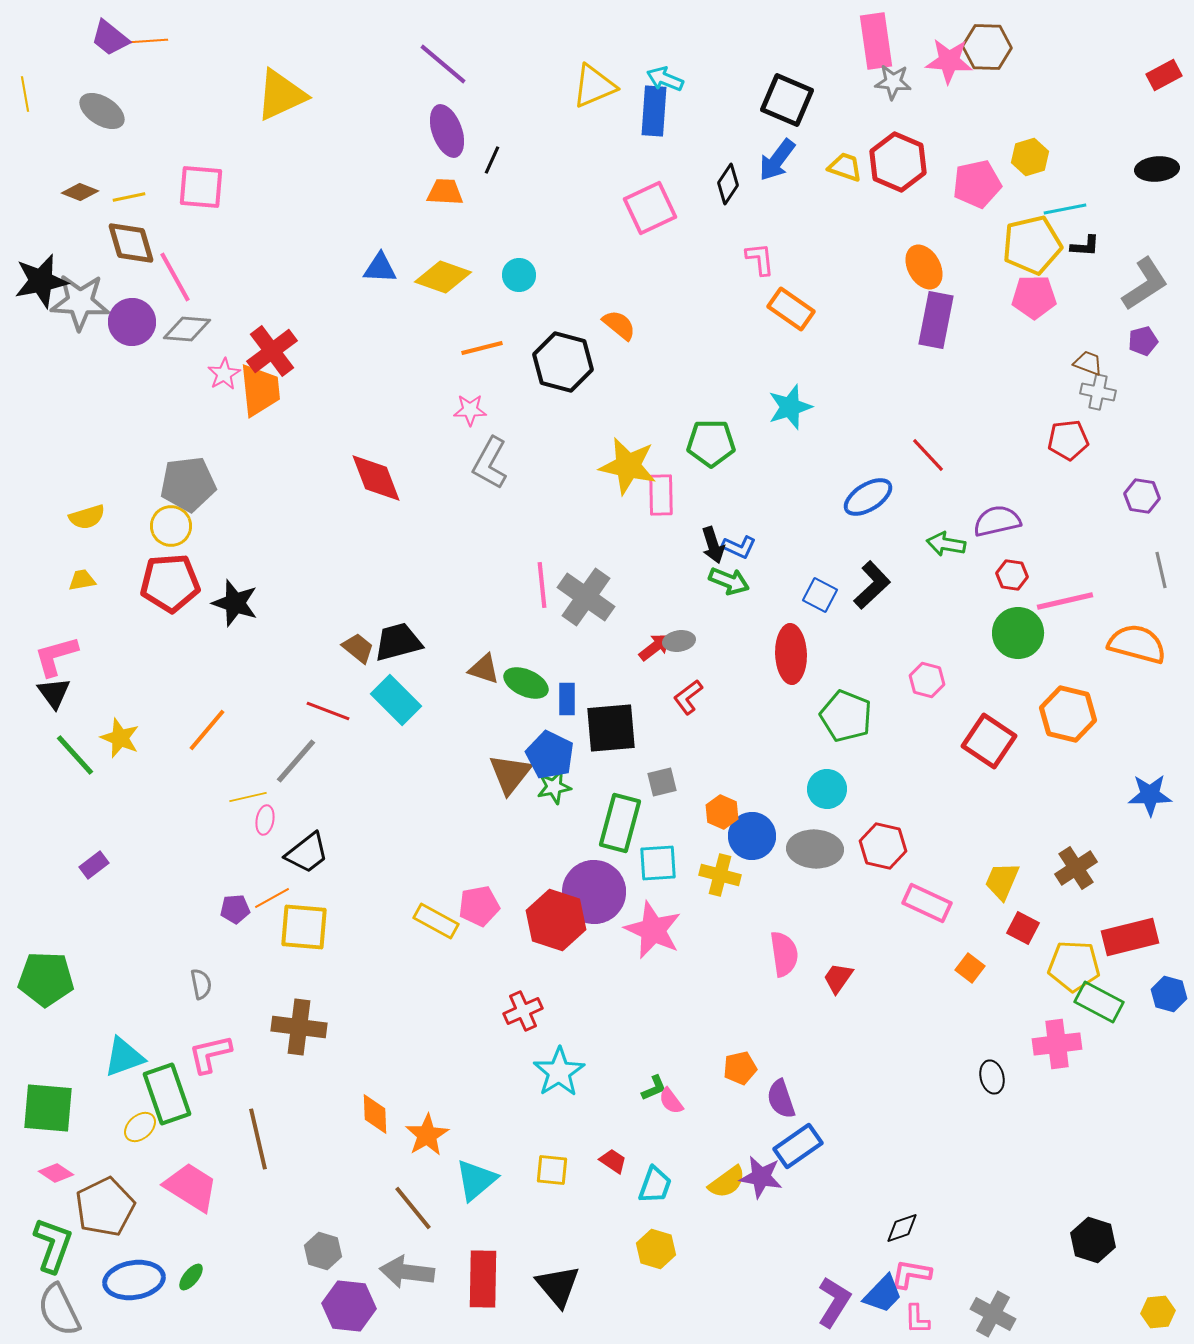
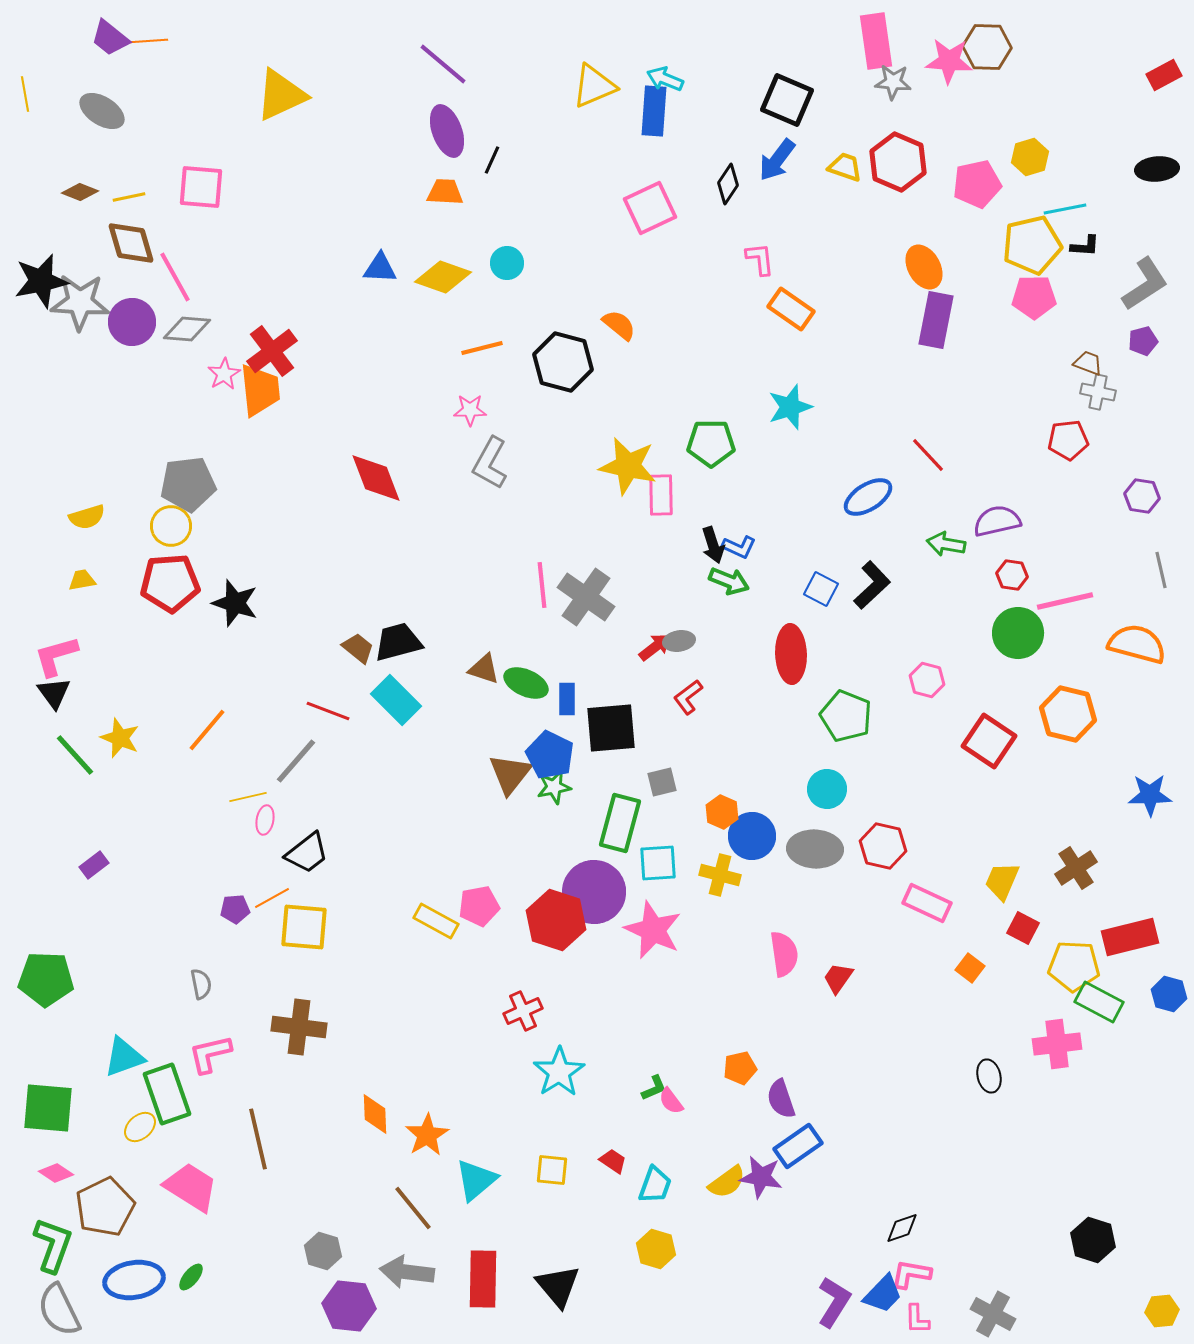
cyan circle at (519, 275): moved 12 px left, 12 px up
blue square at (820, 595): moved 1 px right, 6 px up
black ellipse at (992, 1077): moved 3 px left, 1 px up
yellow hexagon at (1158, 1312): moved 4 px right, 1 px up
